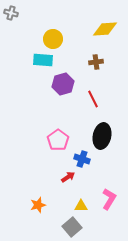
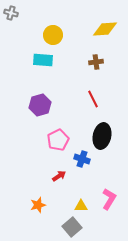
yellow circle: moved 4 px up
purple hexagon: moved 23 px left, 21 px down
pink pentagon: rotated 10 degrees clockwise
red arrow: moved 9 px left, 1 px up
